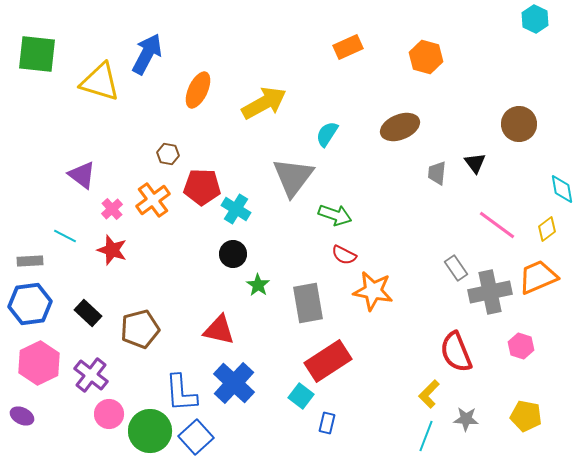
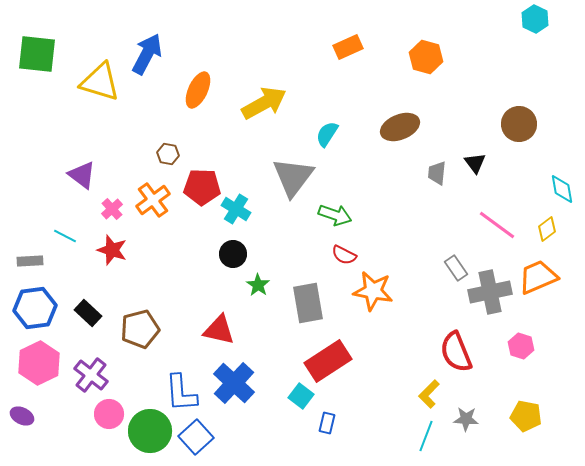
blue hexagon at (30, 304): moved 5 px right, 4 px down
